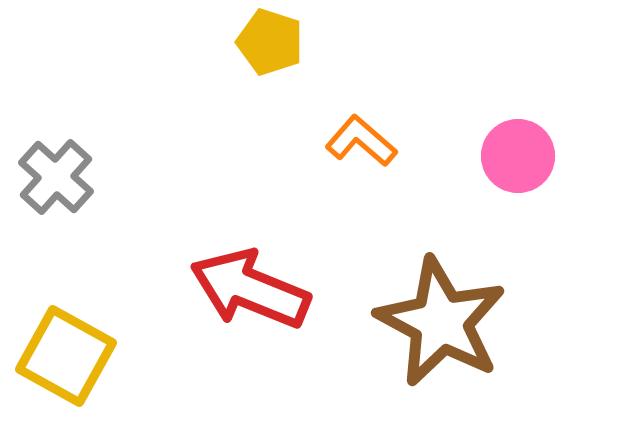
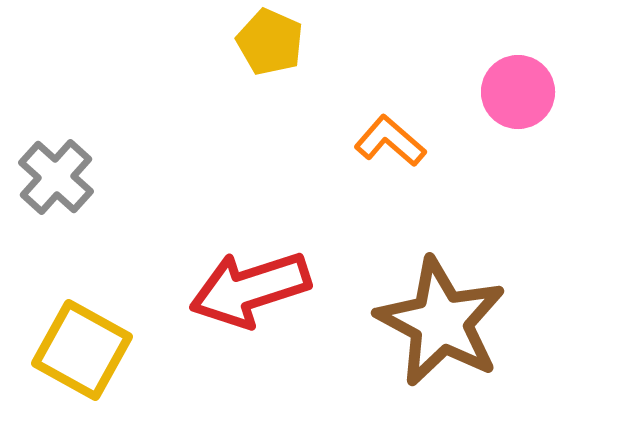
yellow pentagon: rotated 6 degrees clockwise
orange L-shape: moved 29 px right
pink circle: moved 64 px up
red arrow: rotated 40 degrees counterclockwise
yellow square: moved 16 px right, 6 px up
